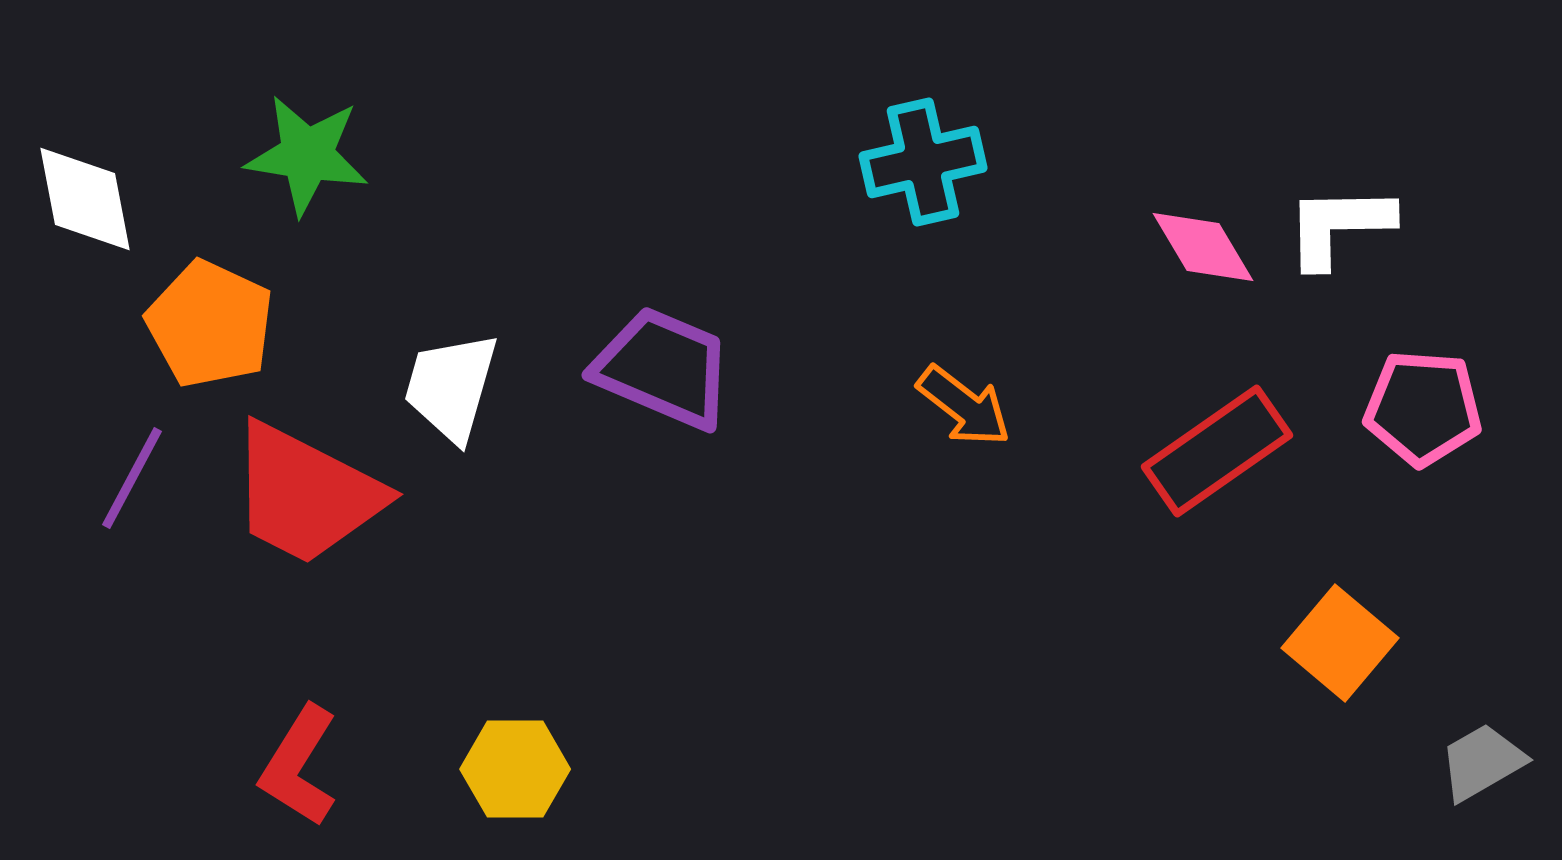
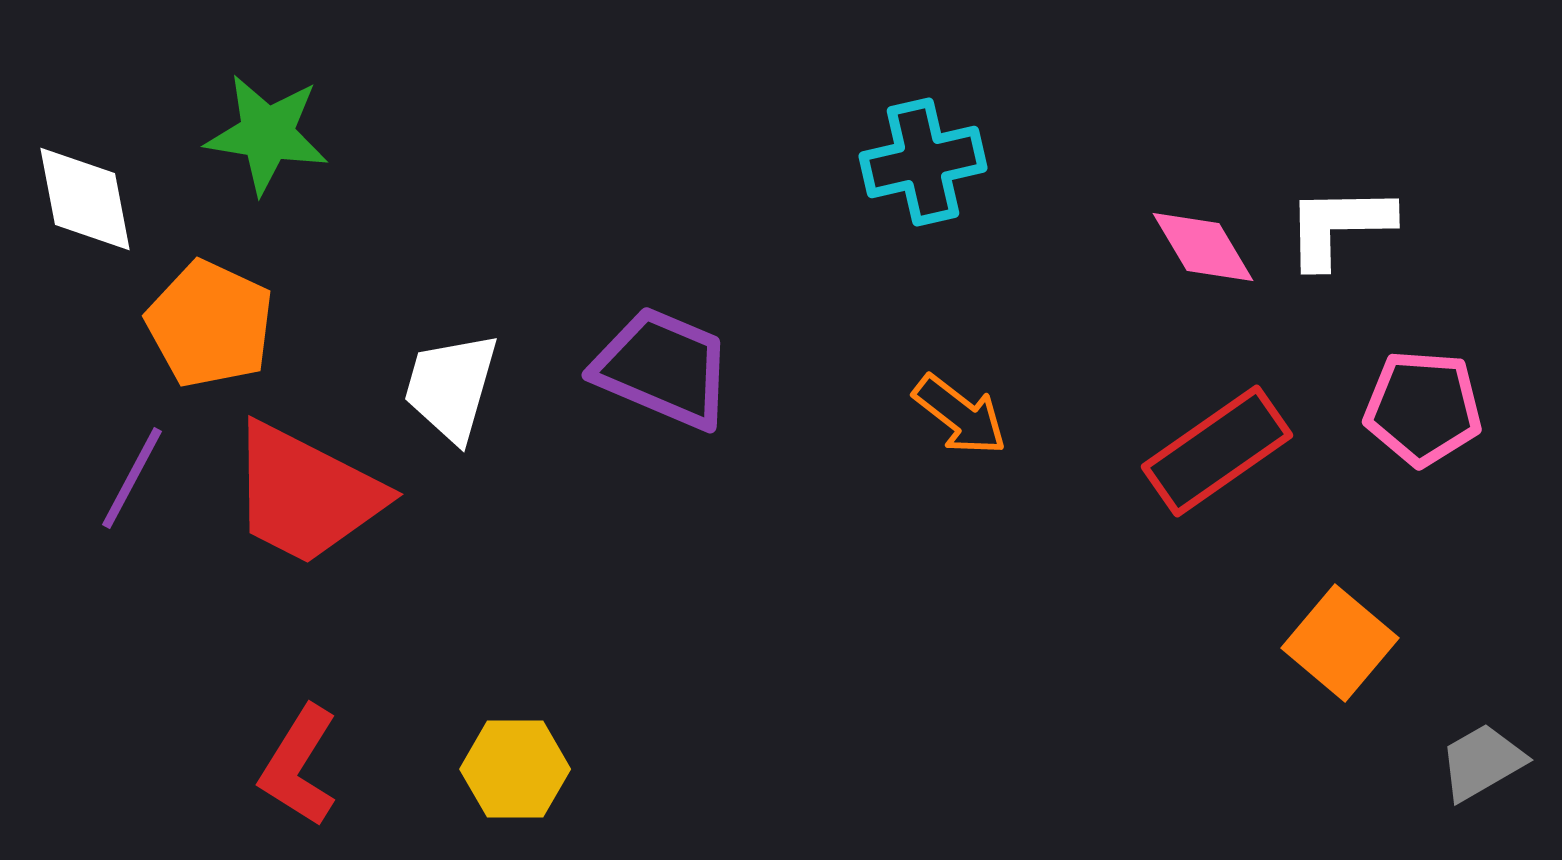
green star: moved 40 px left, 21 px up
orange arrow: moved 4 px left, 9 px down
